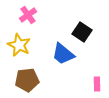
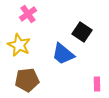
pink cross: moved 1 px up
